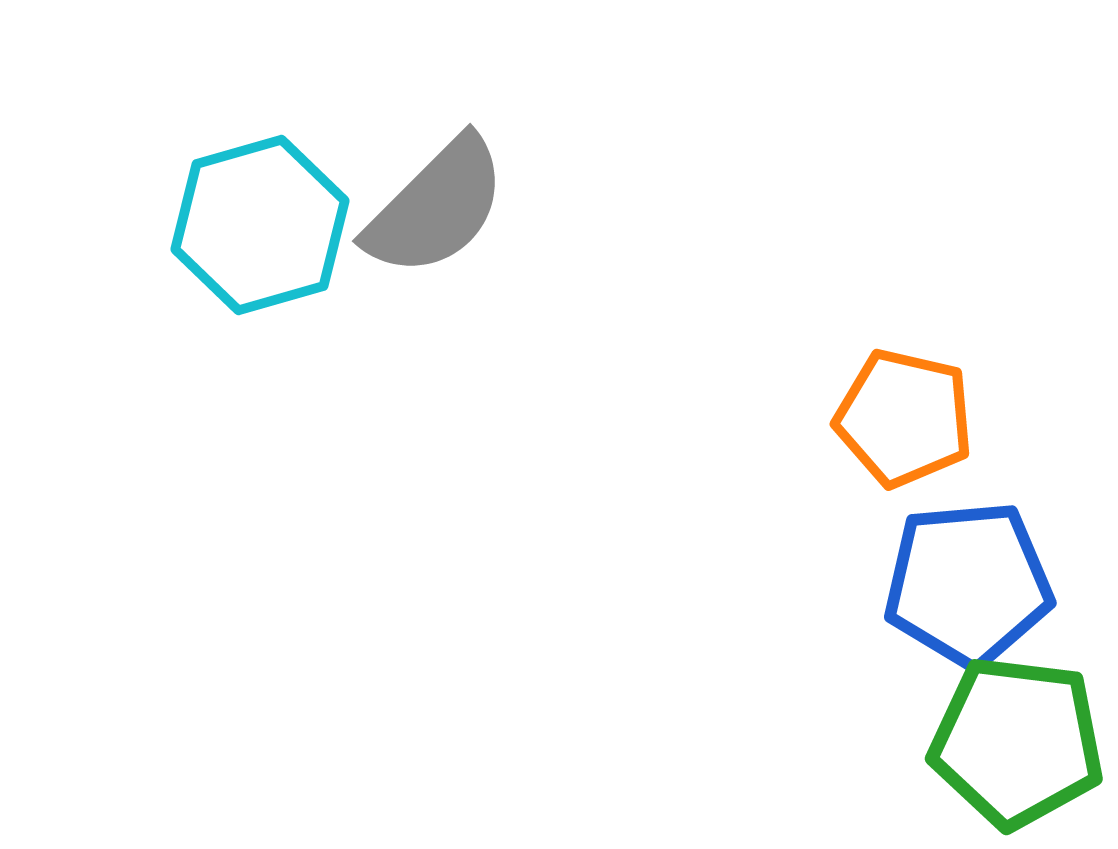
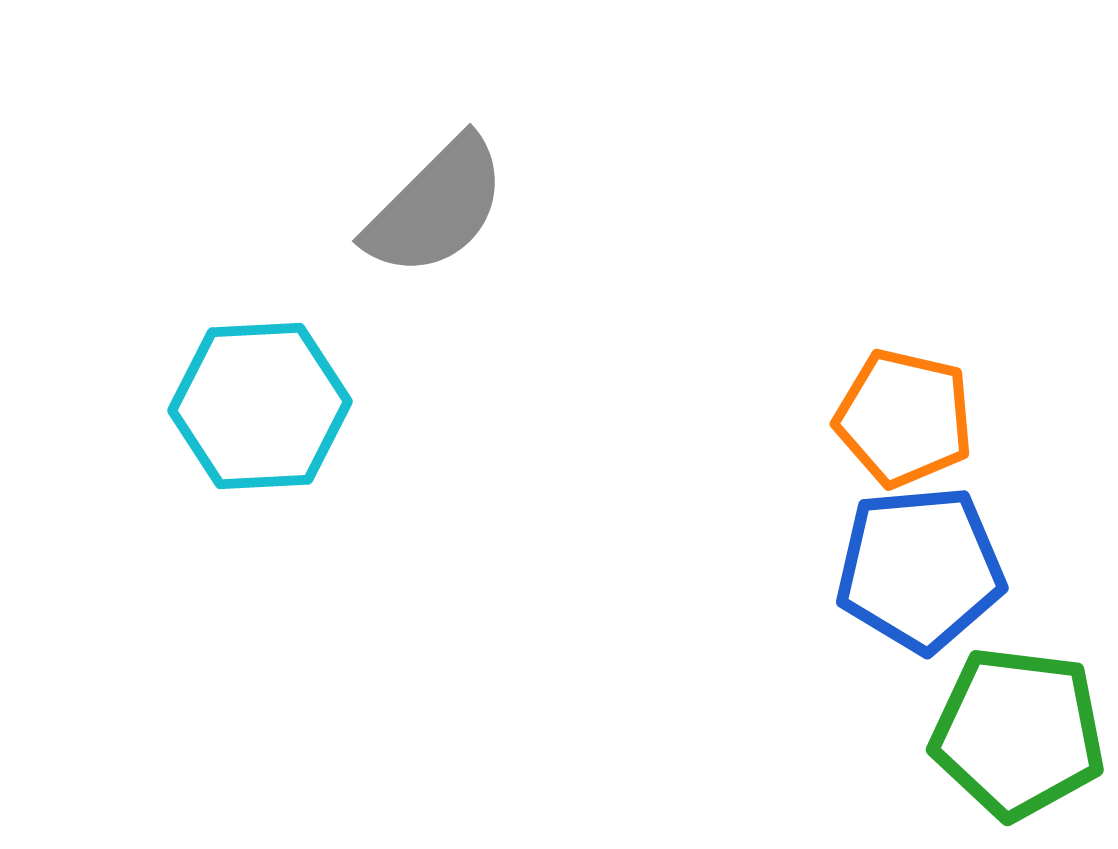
cyan hexagon: moved 181 px down; rotated 13 degrees clockwise
blue pentagon: moved 48 px left, 15 px up
green pentagon: moved 1 px right, 9 px up
